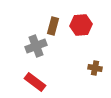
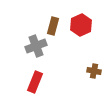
red hexagon: rotated 20 degrees counterclockwise
brown cross: moved 1 px left, 3 px down
red rectangle: rotated 75 degrees clockwise
